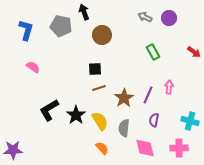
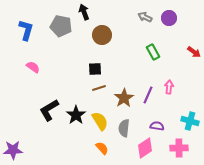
purple semicircle: moved 3 px right, 6 px down; rotated 88 degrees clockwise
pink diamond: rotated 70 degrees clockwise
